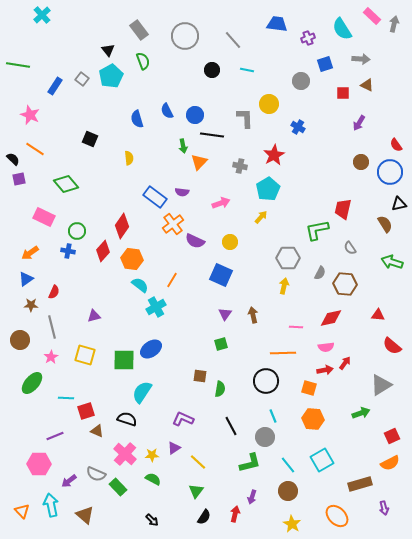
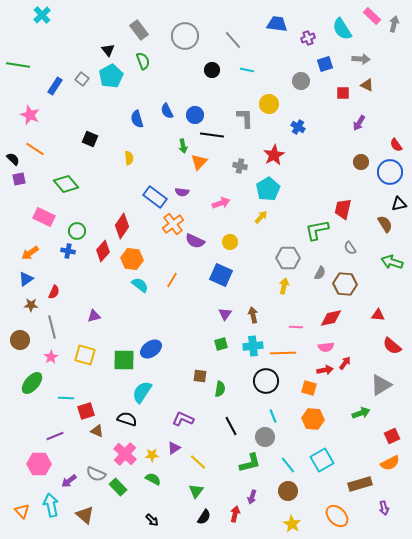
cyan cross at (156, 307): moved 97 px right, 39 px down; rotated 24 degrees clockwise
